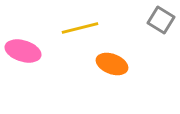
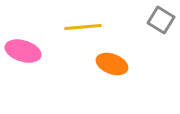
yellow line: moved 3 px right, 1 px up; rotated 9 degrees clockwise
